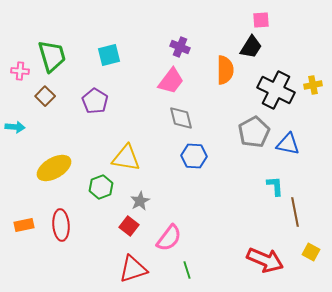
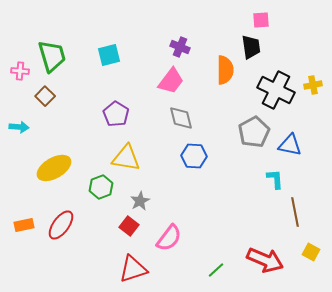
black trapezoid: rotated 40 degrees counterclockwise
purple pentagon: moved 21 px right, 13 px down
cyan arrow: moved 4 px right
blue triangle: moved 2 px right, 1 px down
cyan L-shape: moved 7 px up
red ellipse: rotated 40 degrees clockwise
green line: moved 29 px right; rotated 66 degrees clockwise
